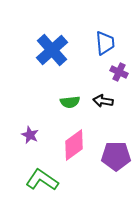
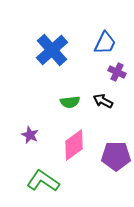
blue trapezoid: rotated 30 degrees clockwise
purple cross: moved 2 px left
black arrow: rotated 18 degrees clockwise
green L-shape: moved 1 px right, 1 px down
